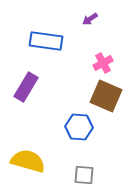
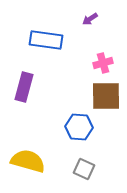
blue rectangle: moved 1 px up
pink cross: rotated 12 degrees clockwise
purple rectangle: moved 2 px left; rotated 16 degrees counterclockwise
brown square: rotated 24 degrees counterclockwise
gray square: moved 6 px up; rotated 20 degrees clockwise
